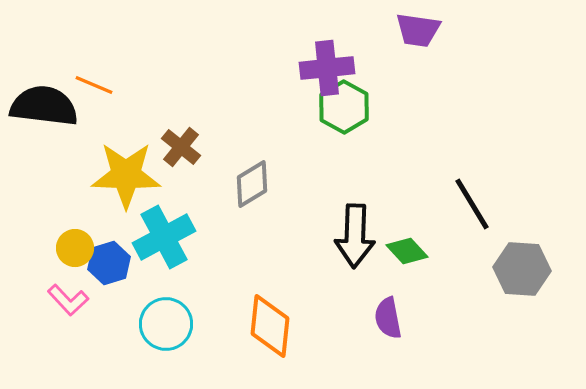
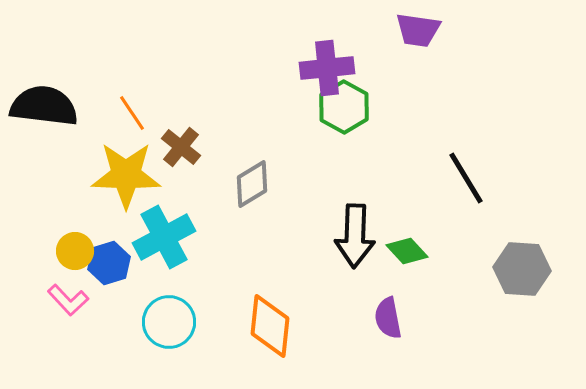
orange line: moved 38 px right, 28 px down; rotated 33 degrees clockwise
black line: moved 6 px left, 26 px up
yellow circle: moved 3 px down
cyan circle: moved 3 px right, 2 px up
